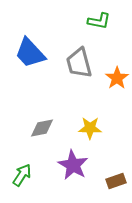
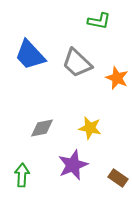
blue trapezoid: moved 2 px down
gray trapezoid: moved 2 px left; rotated 32 degrees counterclockwise
orange star: rotated 15 degrees counterclockwise
yellow star: rotated 10 degrees clockwise
purple star: rotated 20 degrees clockwise
green arrow: rotated 30 degrees counterclockwise
brown rectangle: moved 2 px right, 3 px up; rotated 54 degrees clockwise
